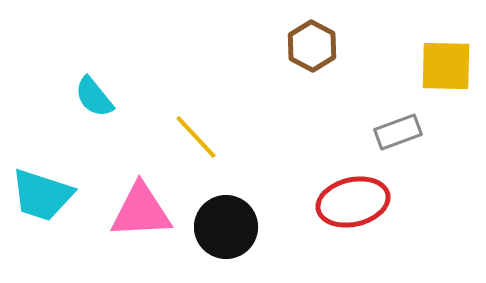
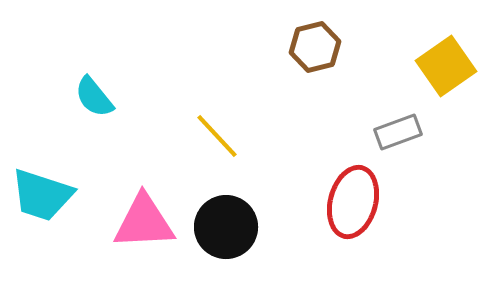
brown hexagon: moved 3 px right, 1 px down; rotated 18 degrees clockwise
yellow square: rotated 36 degrees counterclockwise
yellow line: moved 21 px right, 1 px up
red ellipse: rotated 62 degrees counterclockwise
pink triangle: moved 3 px right, 11 px down
